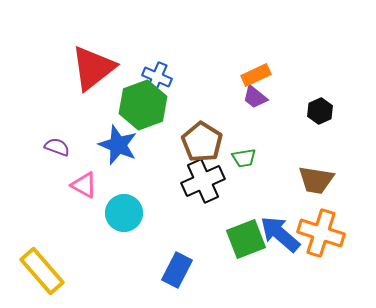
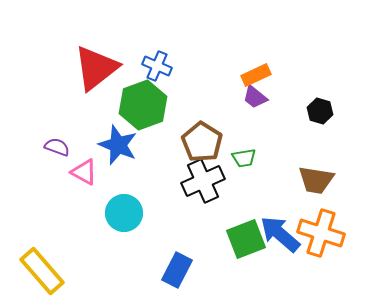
red triangle: moved 3 px right
blue cross: moved 11 px up
black hexagon: rotated 20 degrees counterclockwise
pink triangle: moved 13 px up
